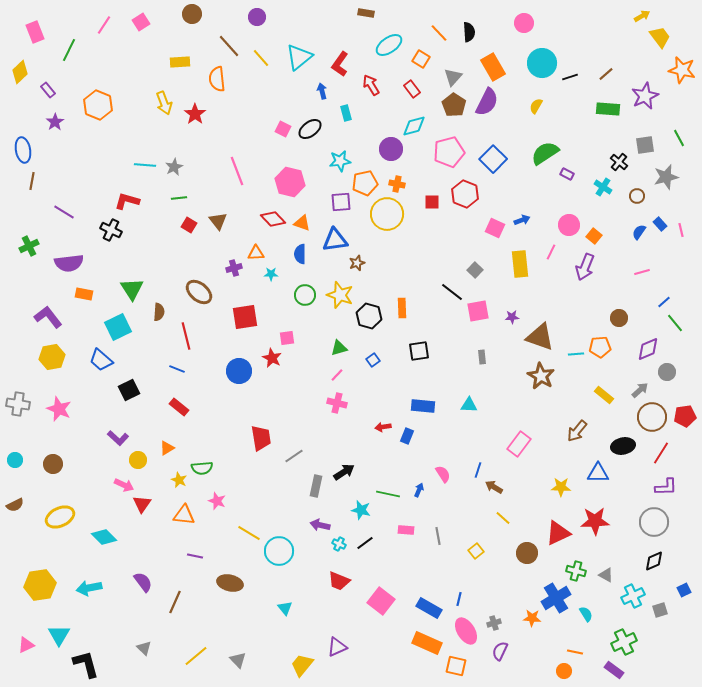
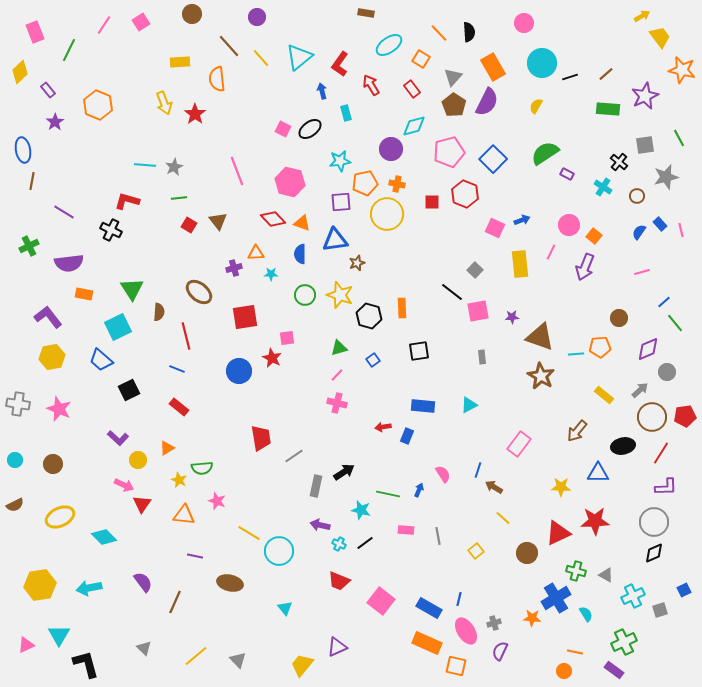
cyan triangle at (469, 405): rotated 30 degrees counterclockwise
black diamond at (654, 561): moved 8 px up
